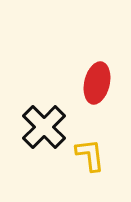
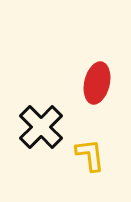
black cross: moved 3 px left
